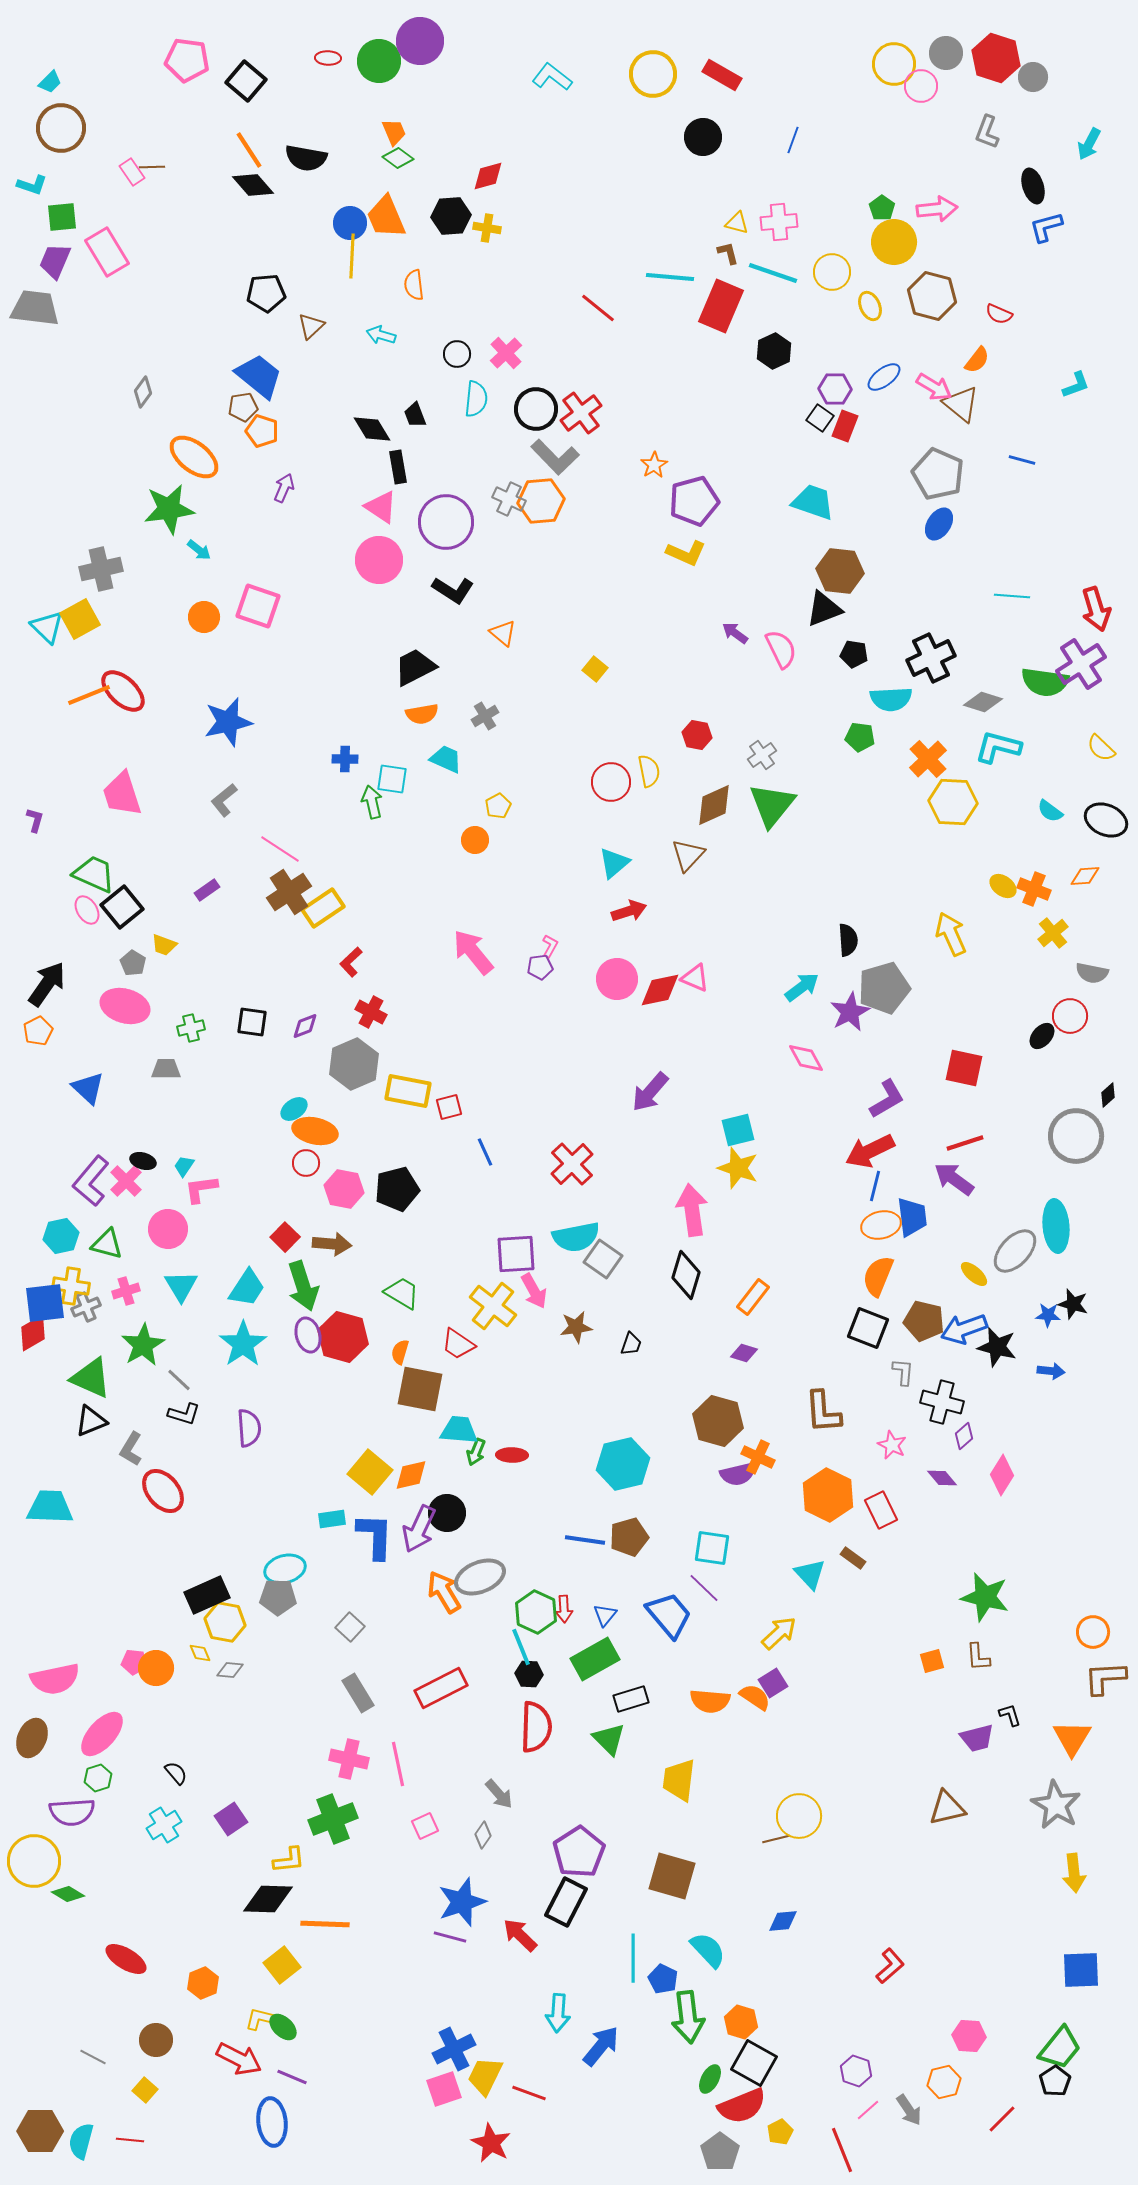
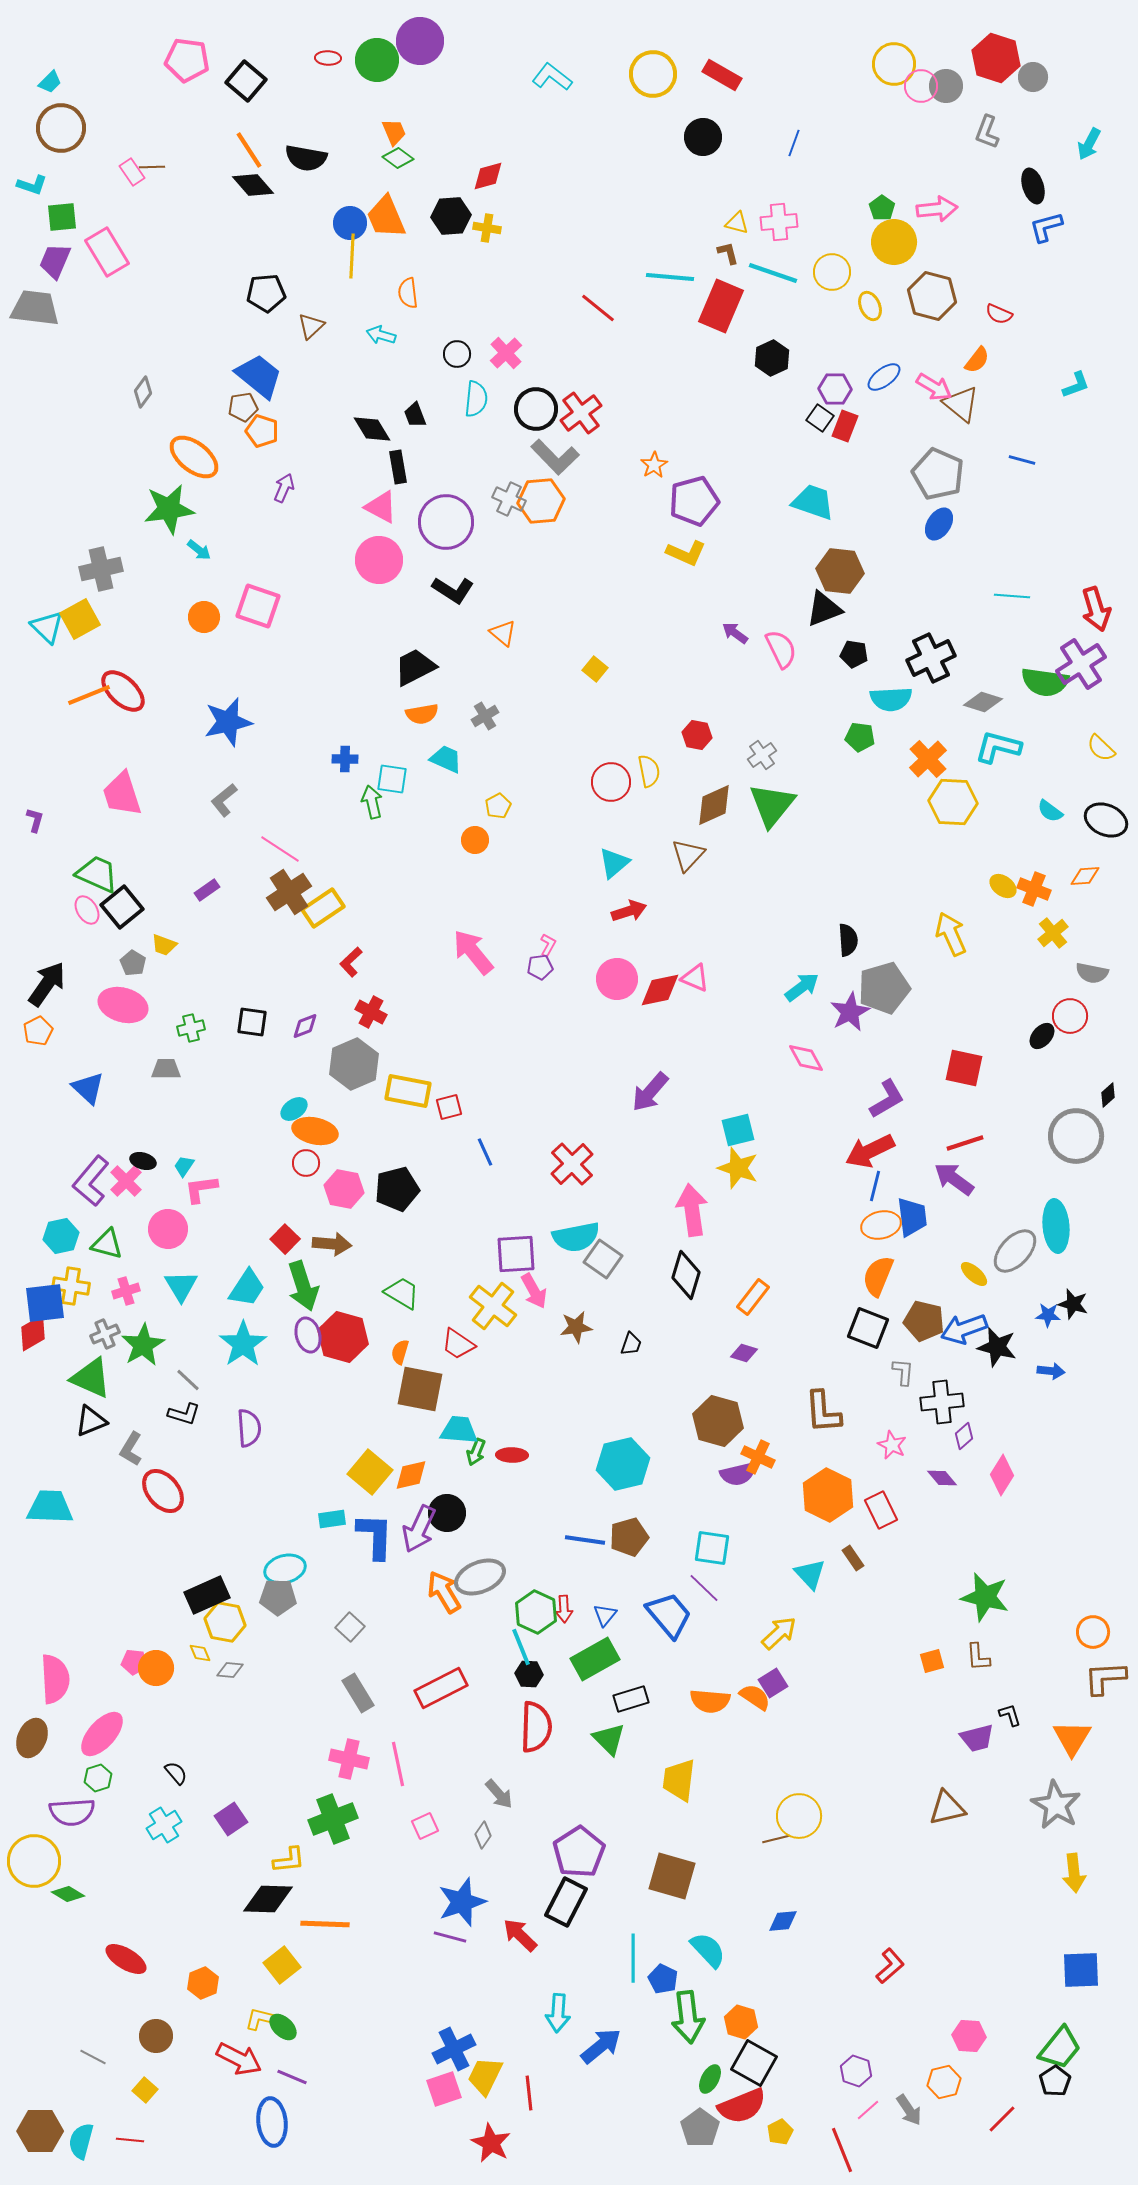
gray circle at (946, 53): moved 33 px down
green circle at (379, 61): moved 2 px left, 1 px up
blue line at (793, 140): moved 1 px right, 3 px down
orange semicircle at (414, 285): moved 6 px left, 8 px down
black hexagon at (774, 351): moved 2 px left, 7 px down
pink triangle at (381, 507): rotated 6 degrees counterclockwise
green trapezoid at (94, 874): moved 3 px right
pink L-shape at (550, 946): moved 2 px left, 1 px up
pink ellipse at (125, 1006): moved 2 px left, 1 px up
red square at (285, 1237): moved 2 px down
gray cross at (86, 1307): moved 19 px right, 27 px down
gray line at (179, 1380): moved 9 px right
black cross at (942, 1402): rotated 21 degrees counterclockwise
brown rectangle at (853, 1558): rotated 20 degrees clockwise
pink semicircle at (55, 1679): rotated 81 degrees counterclockwise
brown circle at (156, 2040): moved 4 px up
blue arrow at (601, 2046): rotated 12 degrees clockwise
red line at (529, 2093): rotated 64 degrees clockwise
gray pentagon at (720, 2152): moved 20 px left, 24 px up
